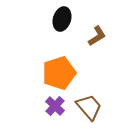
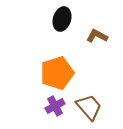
brown L-shape: rotated 120 degrees counterclockwise
orange pentagon: moved 2 px left
purple cross: rotated 18 degrees clockwise
